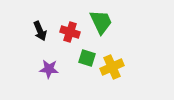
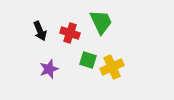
red cross: moved 1 px down
green square: moved 1 px right, 2 px down
purple star: rotated 24 degrees counterclockwise
